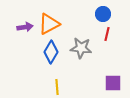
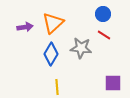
orange triangle: moved 4 px right, 1 px up; rotated 15 degrees counterclockwise
red line: moved 3 px left, 1 px down; rotated 72 degrees counterclockwise
blue diamond: moved 2 px down
